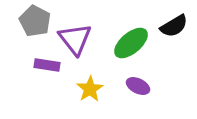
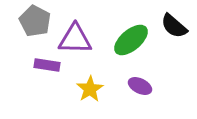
black semicircle: rotated 72 degrees clockwise
purple triangle: rotated 51 degrees counterclockwise
green ellipse: moved 3 px up
purple ellipse: moved 2 px right
